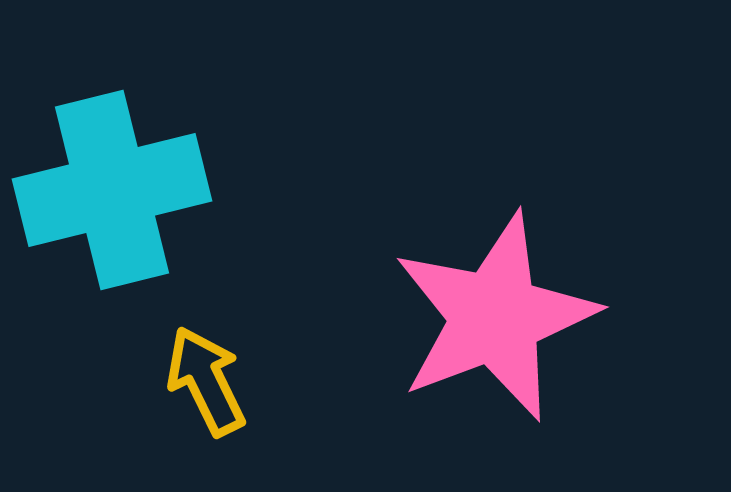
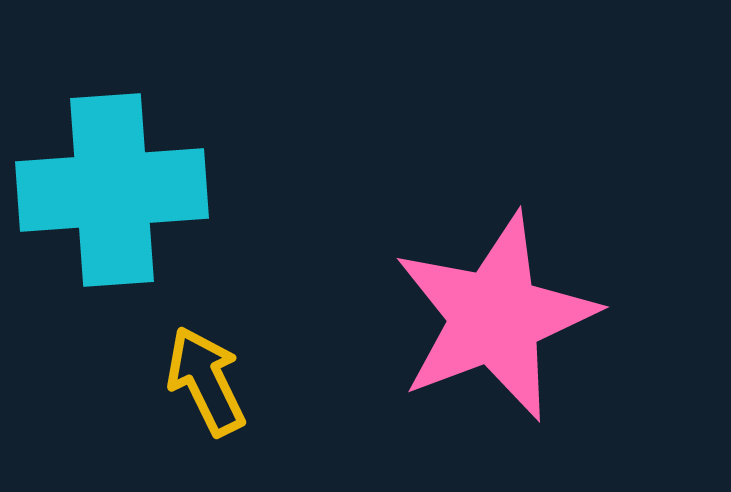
cyan cross: rotated 10 degrees clockwise
